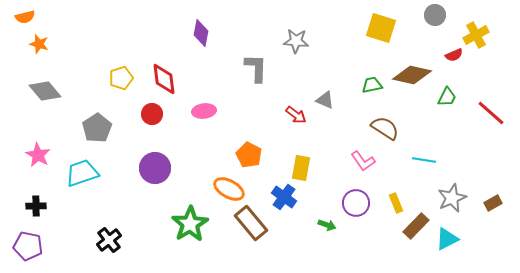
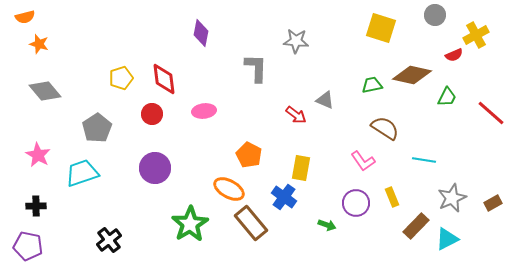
yellow rectangle at (396, 203): moved 4 px left, 6 px up
